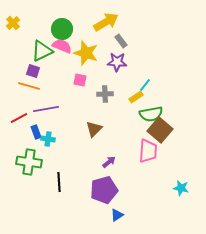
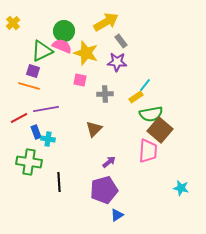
green circle: moved 2 px right, 2 px down
